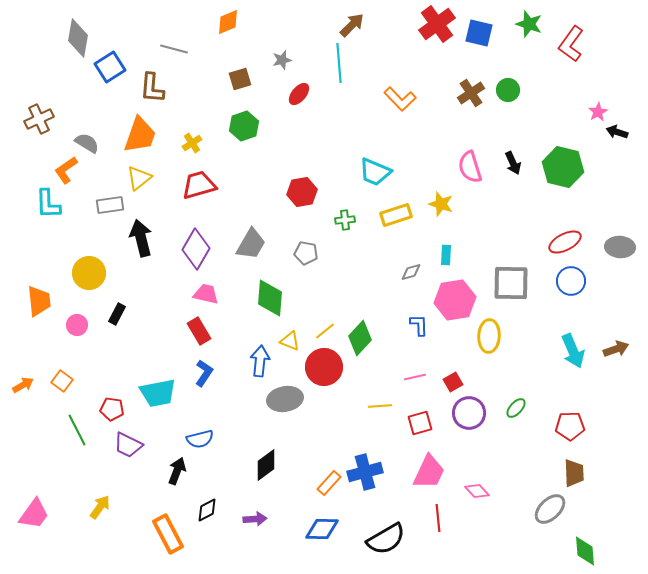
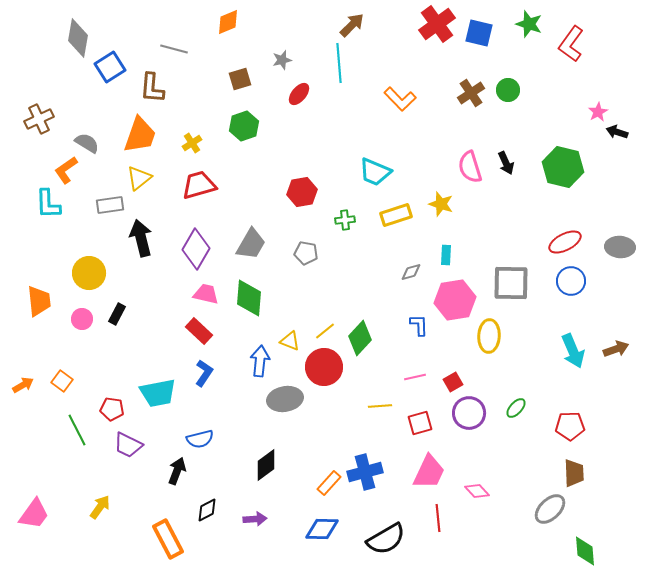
black arrow at (513, 163): moved 7 px left
green diamond at (270, 298): moved 21 px left
pink circle at (77, 325): moved 5 px right, 6 px up
red rectangle at (199, 331): rotated 16 degrees counterclockwise
orange rectangle at (168, 534): moved 5 px down
